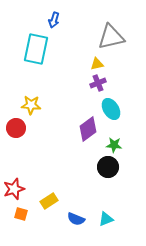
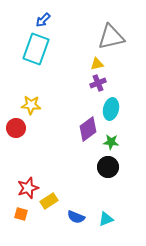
blue arrow: moved 11 px left; rotated 28 degrees clockwise
cyan rectangle: rotated 8 degrees clockwise
cyan ellipse: rotated 45 degrees clockwise
green star: moved 3 px left, 3 px up
red star: moved 14 px right, 1 px up
blue semicircle: moved 2 px up
